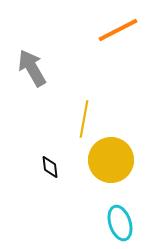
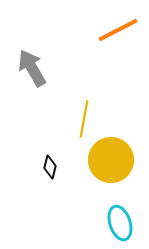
black diamond: rotated 20 degrees clockwise
